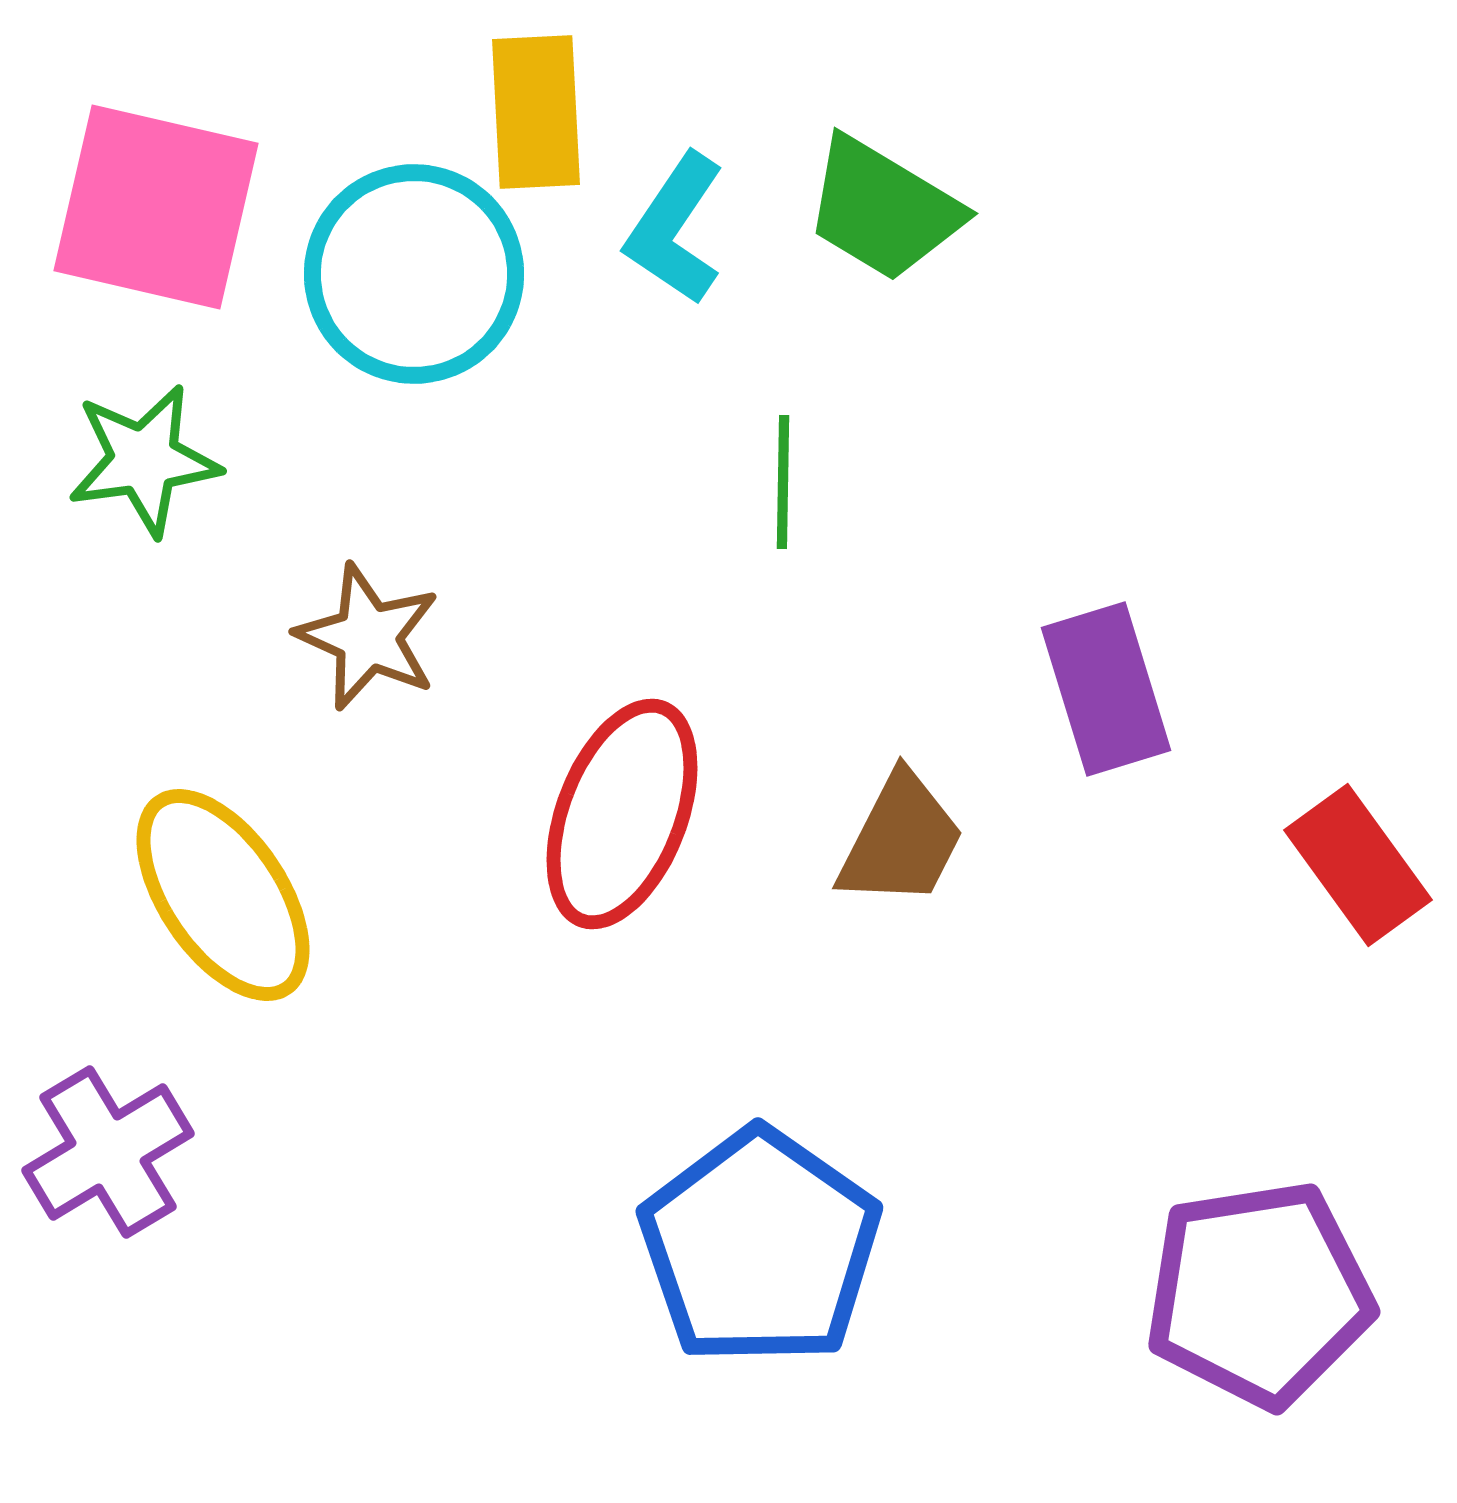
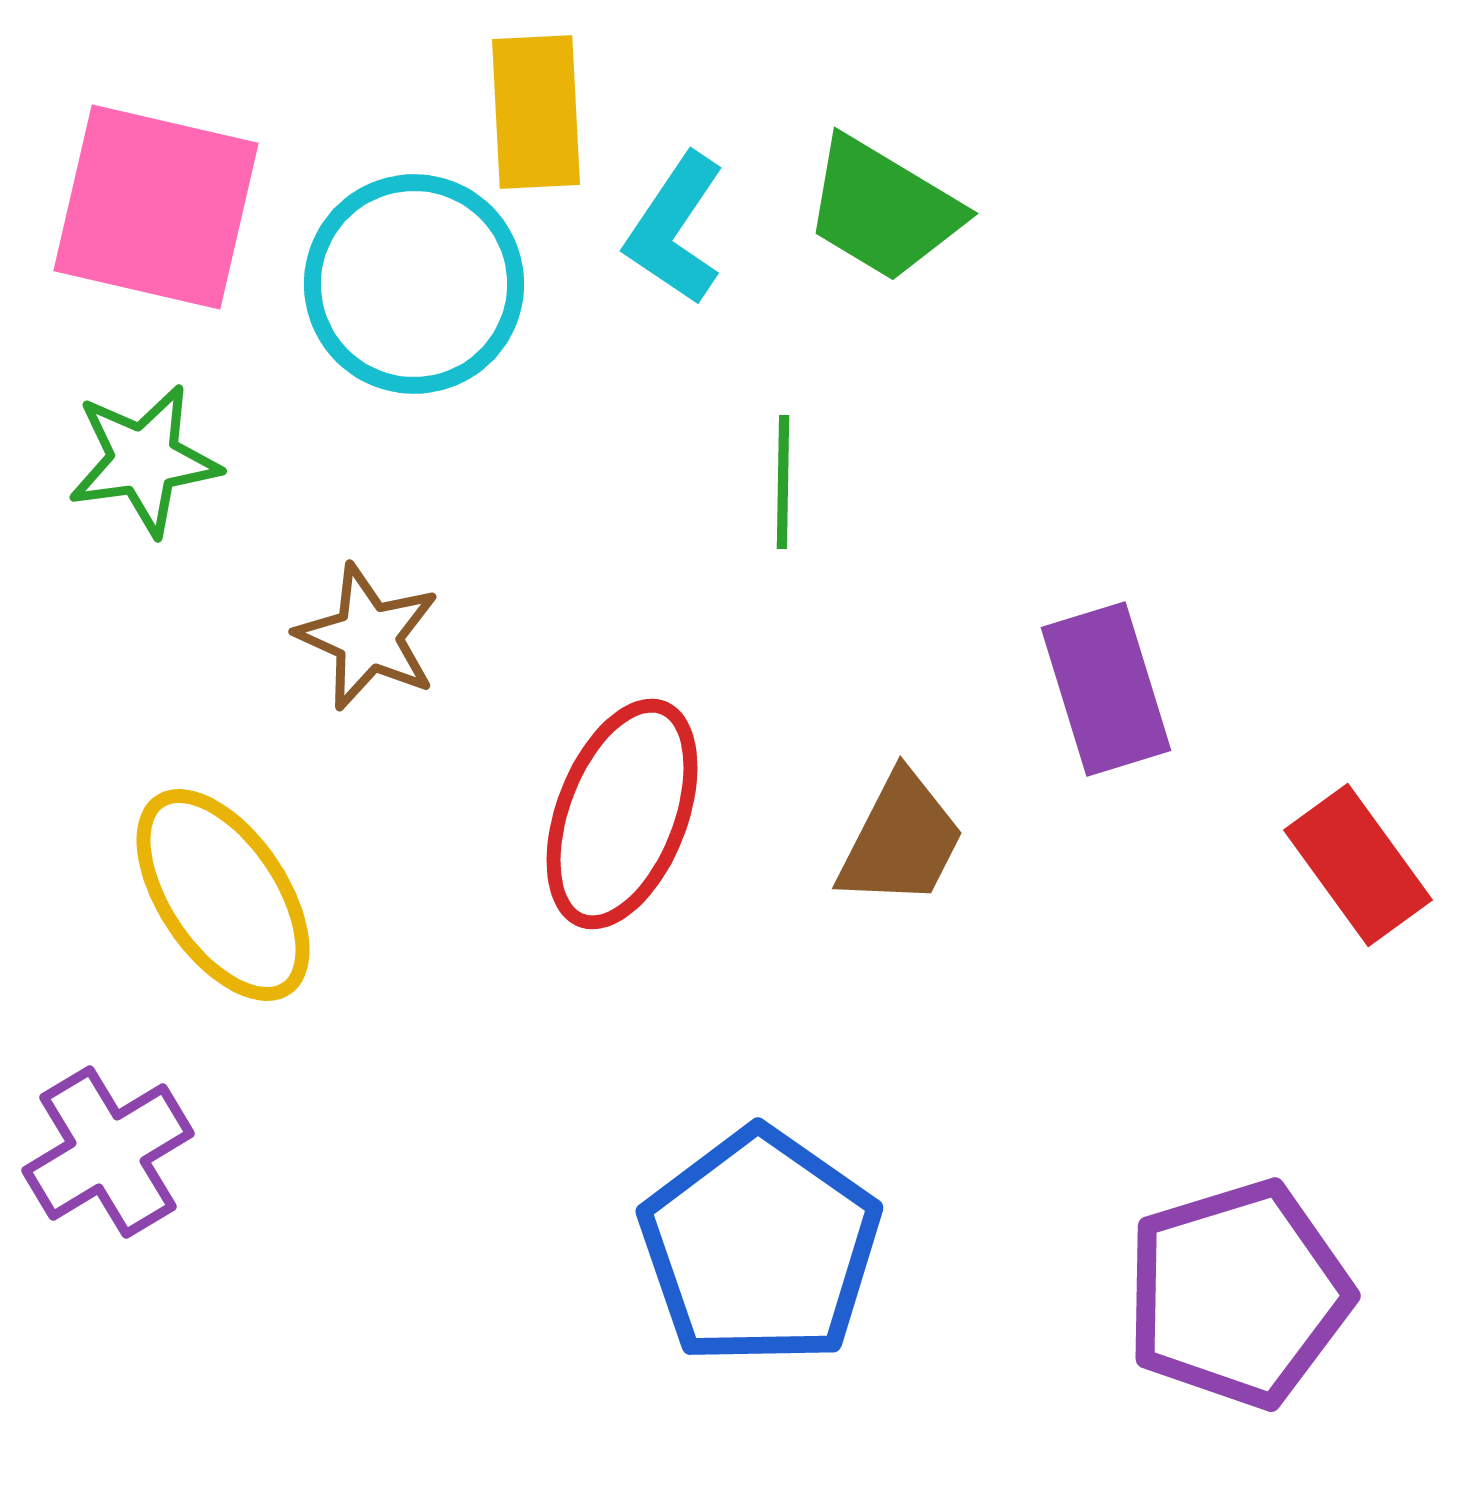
cyan circle: moved 10 px down
purple pentagon: moved 21 px left; rotated 8 degrees counterclockwise
